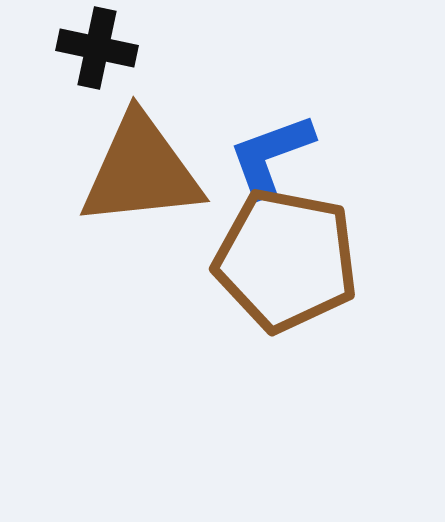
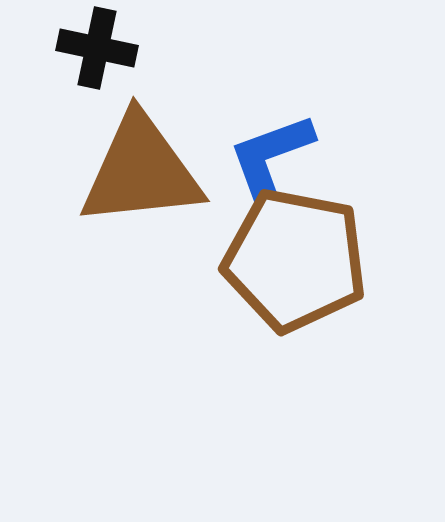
brown pentagon: moved 9 px right
